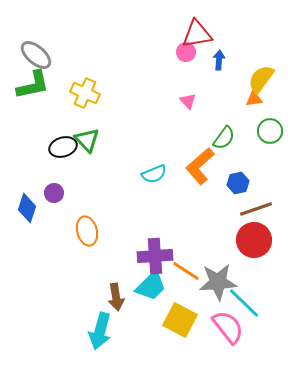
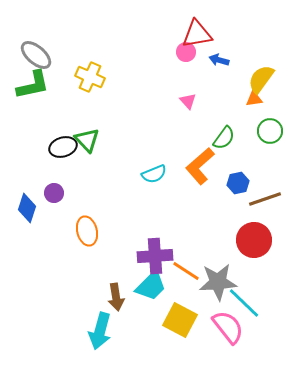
blue arrow: rotated 78 degrees counterclockwise
yellow cross: moved 5 px right, 16 px up
brown line: moved 9 px right, 10 px up
